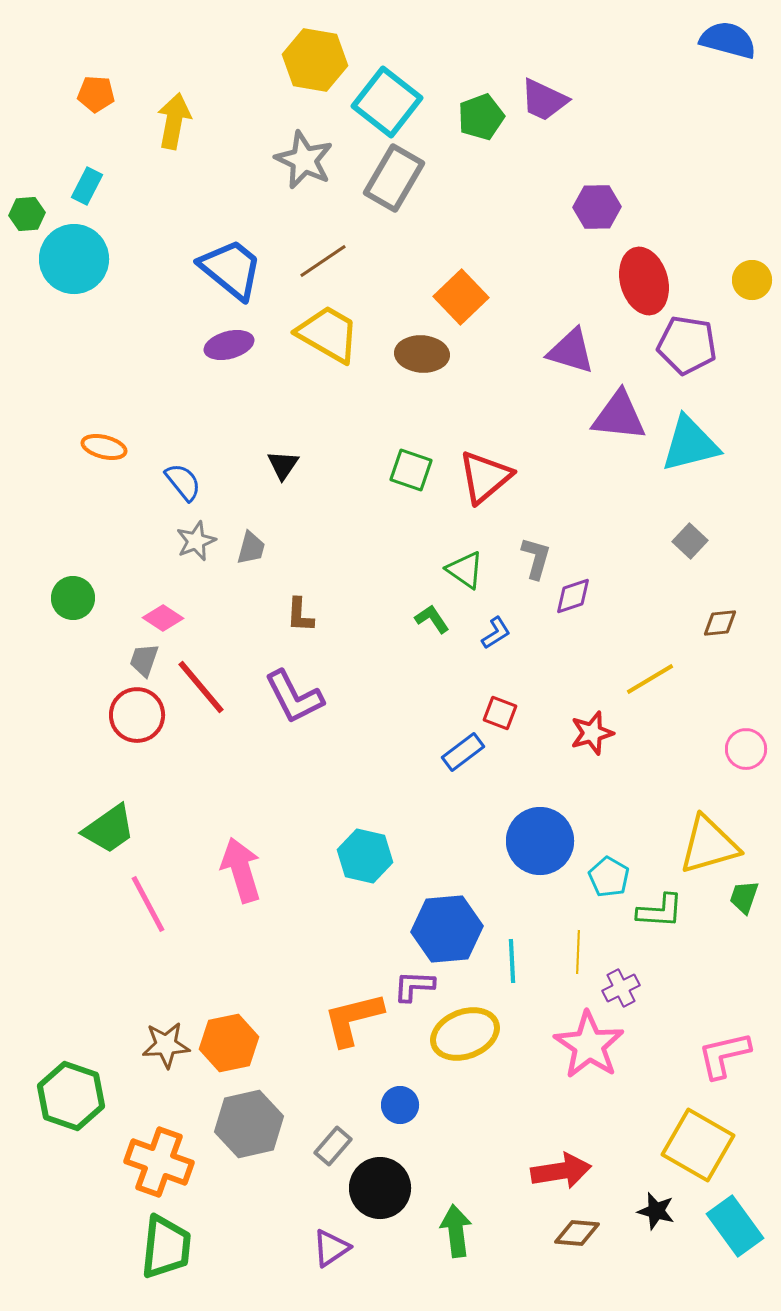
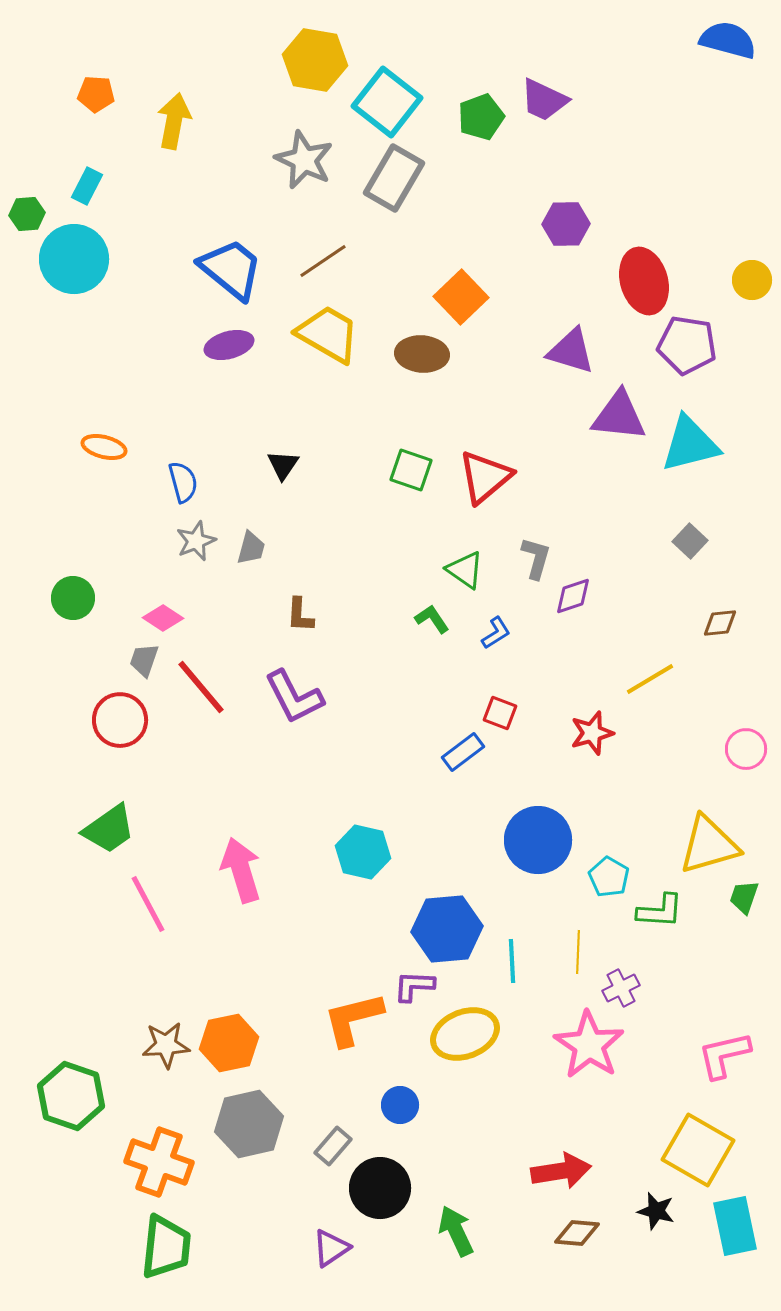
purple hexagon at (597, 207): moved 31 px left, 17 px down
blue semicircle at (183, 482): rotated 24 degrees clockwise
red circle at (137, 715): moved 17 px left, 5 px down
blue circle at (540, 841): moved 2 px left, 1 px up
cyan hexagon at (365, 856): moved 2 px left, 4 px up
yellow square at (698, 1145): moved 5 px down
cyan rectangle at (735, 1226): rotated 24 degrees clockwise
green arrow at (456, 1231): rotated 18 degrees counterclockwise
